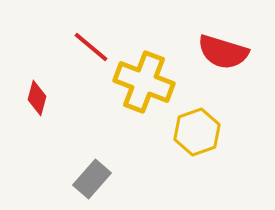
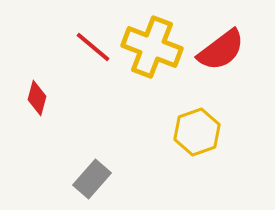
red line: moved 2 px right
red semicircle: moved 2 px left, 2 px up; rotated 54 degrees counterclockwise
yellow cross: moved 8 px right, 35 px up
